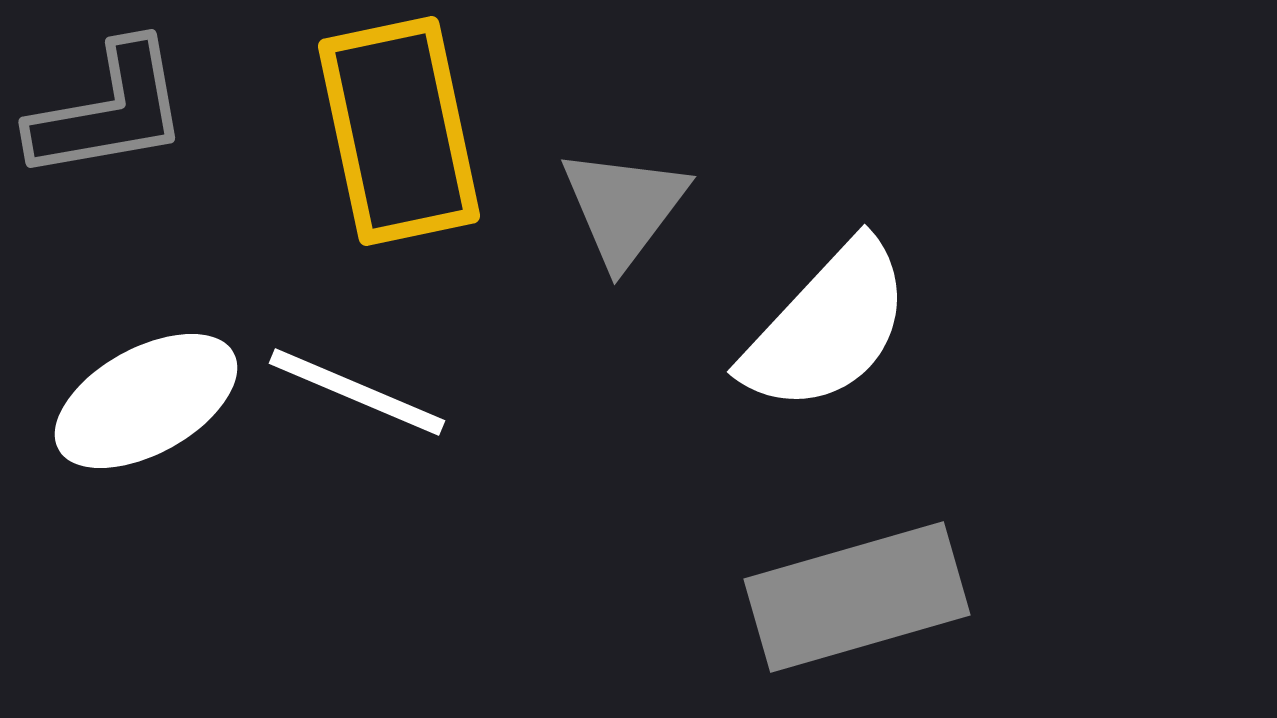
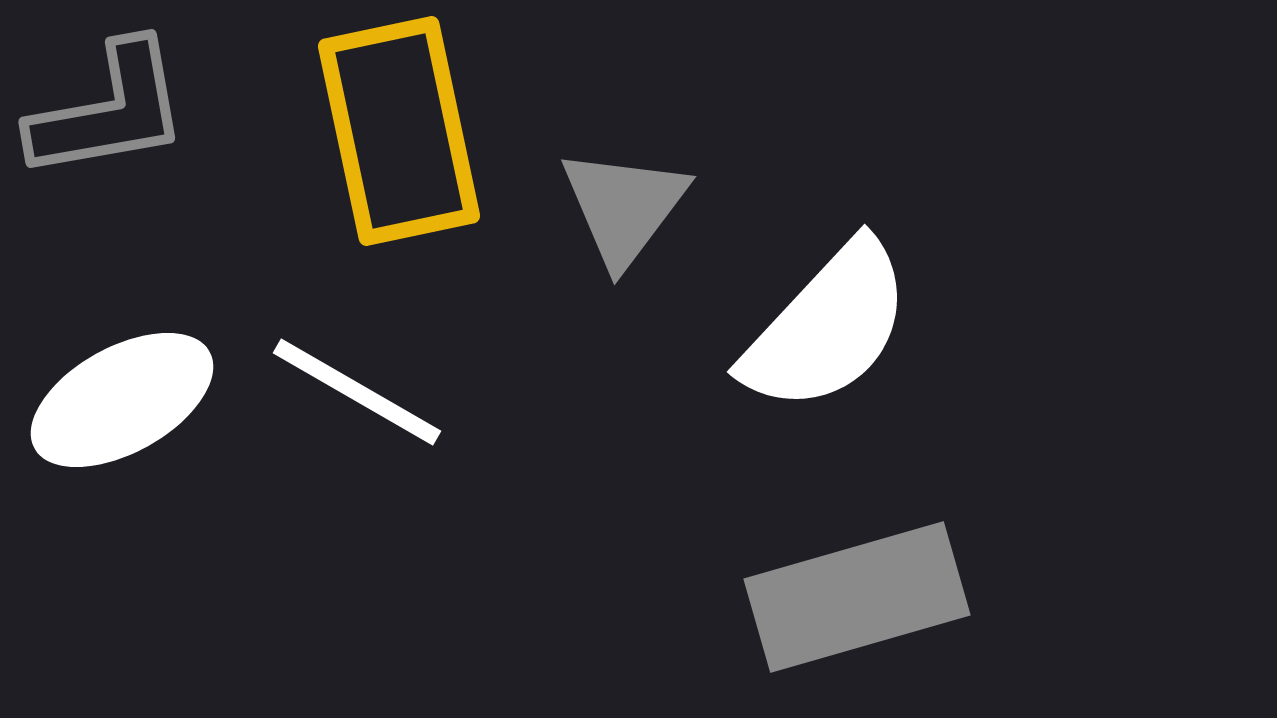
white line: rotated 7 degrees clockwise
white ellipse: moved 24 px left, 1 px up
